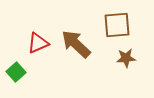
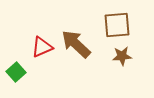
red triangle: moved 4 px right, 4 px down
brown star: moved 4 px left, 2 px up
